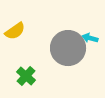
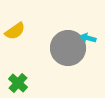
cyan arrow: moved 2 px left
green cross: moved 8 px left, 7 px down
